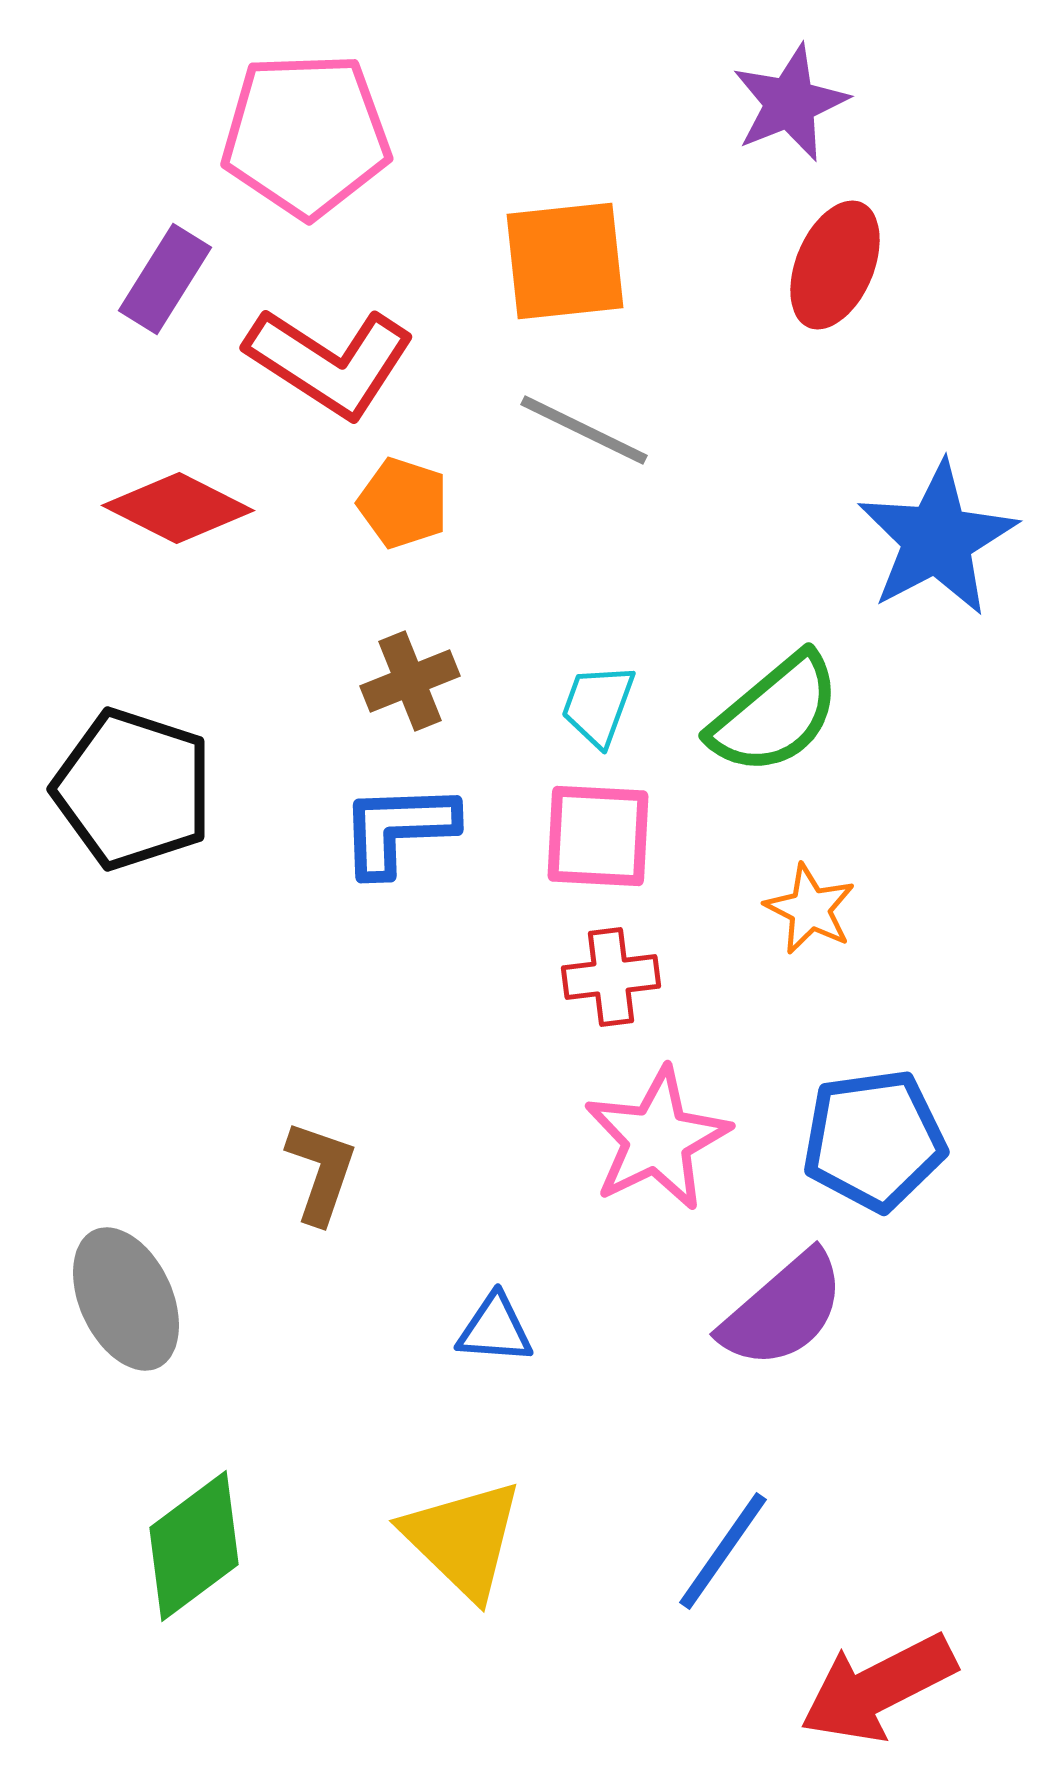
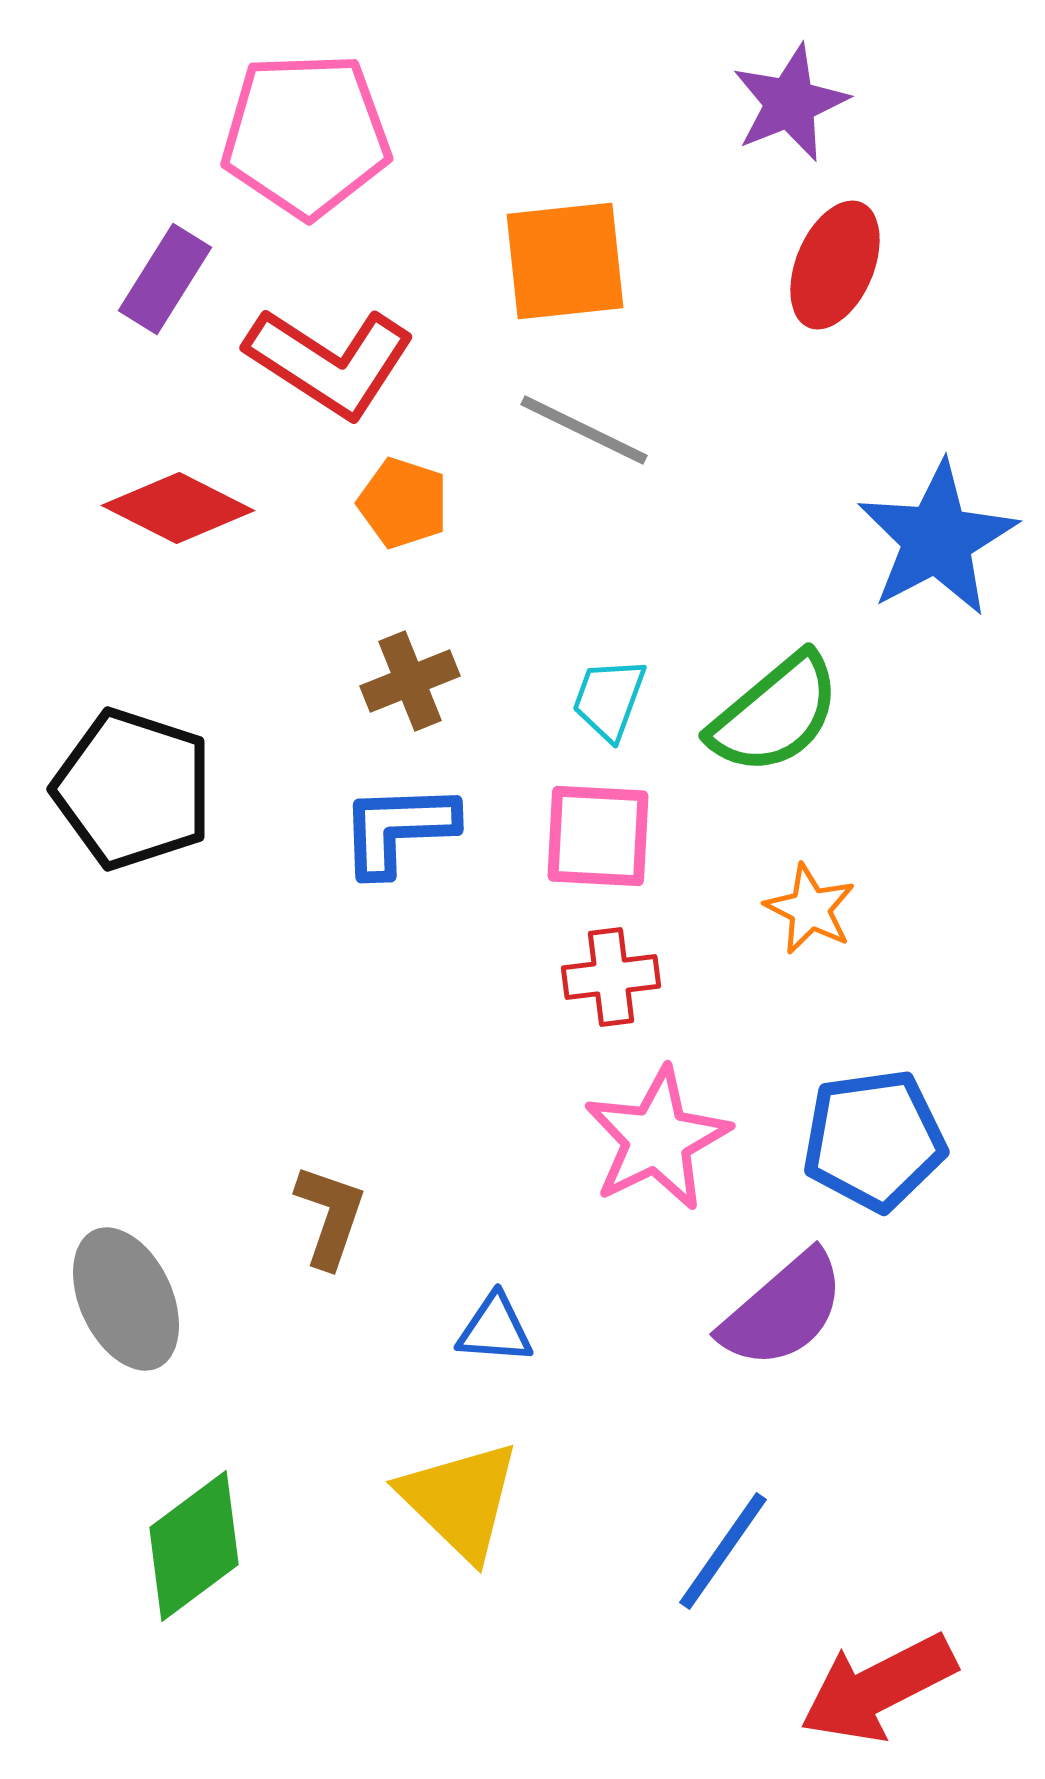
cyan trapezoid: moved 11 px right, 6 px up
brown L-shape: moved 9 px right, 44 px down
yellow triangle: moved 3 px left, 39 px up
